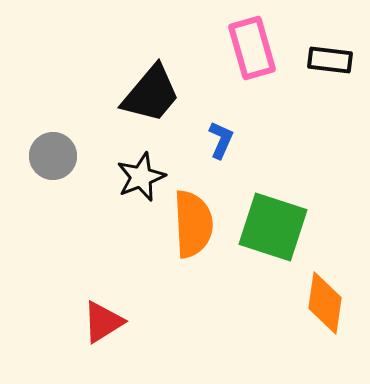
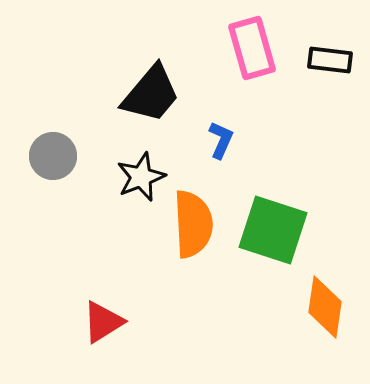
green square: moved 3 px down
orange diamond: moved 4 px down
